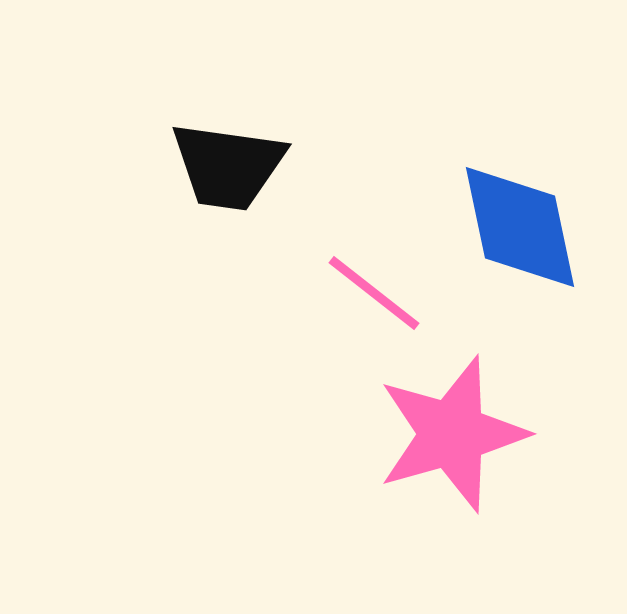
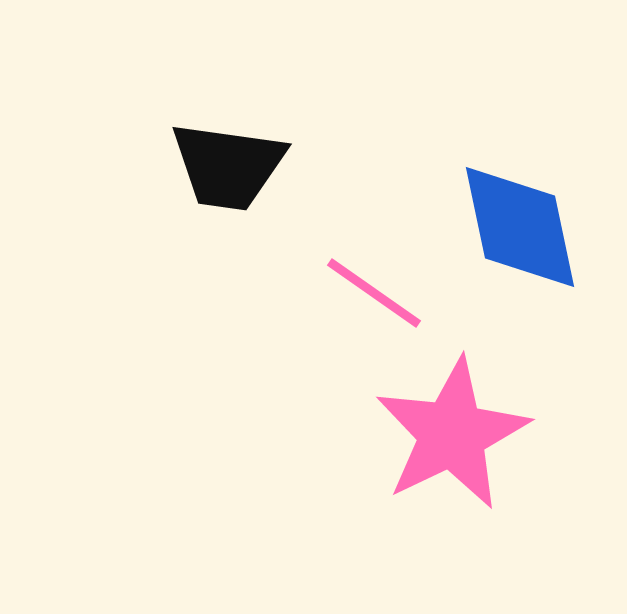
pink line: rotated 3 degrees counterclockwise
pink star: rotated 10 degrees counterclockwise
